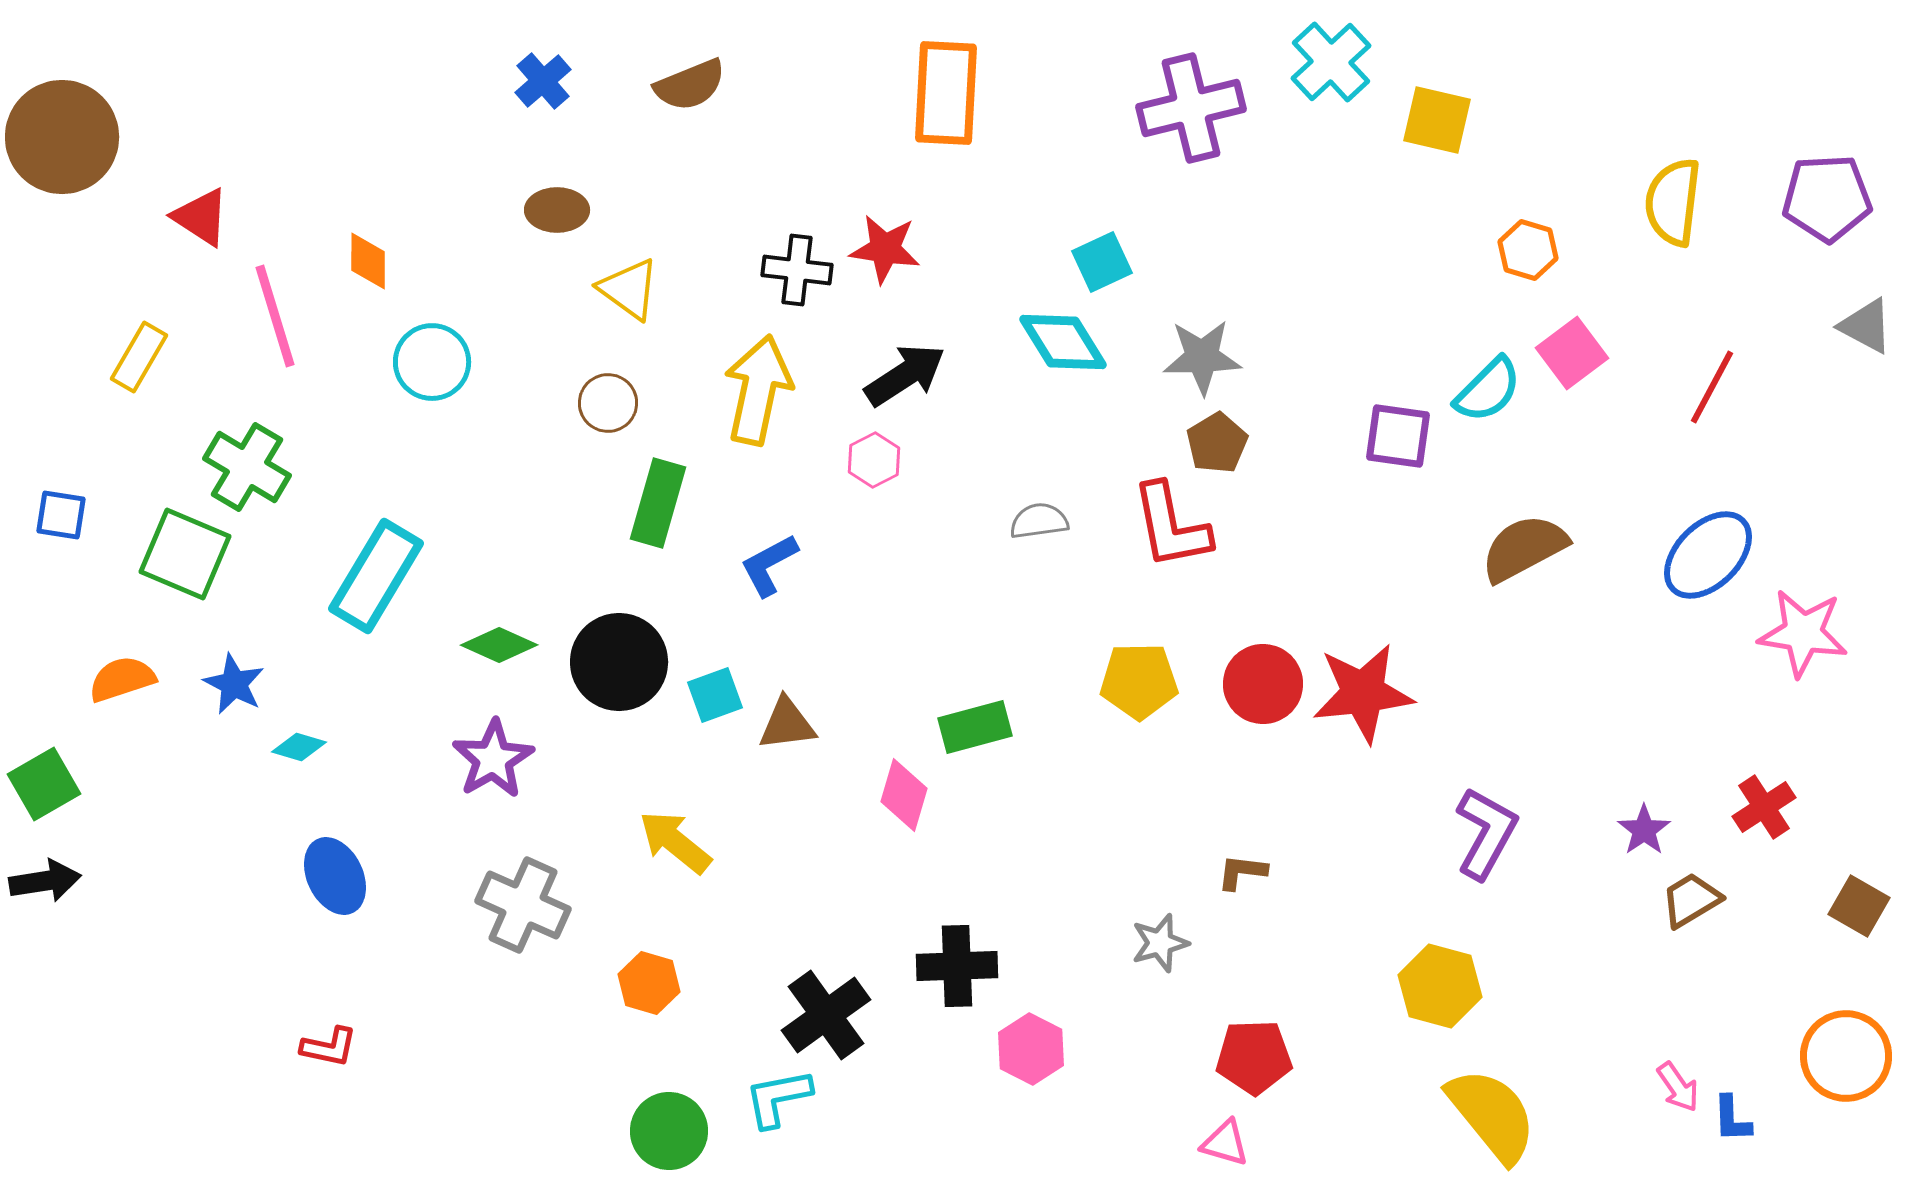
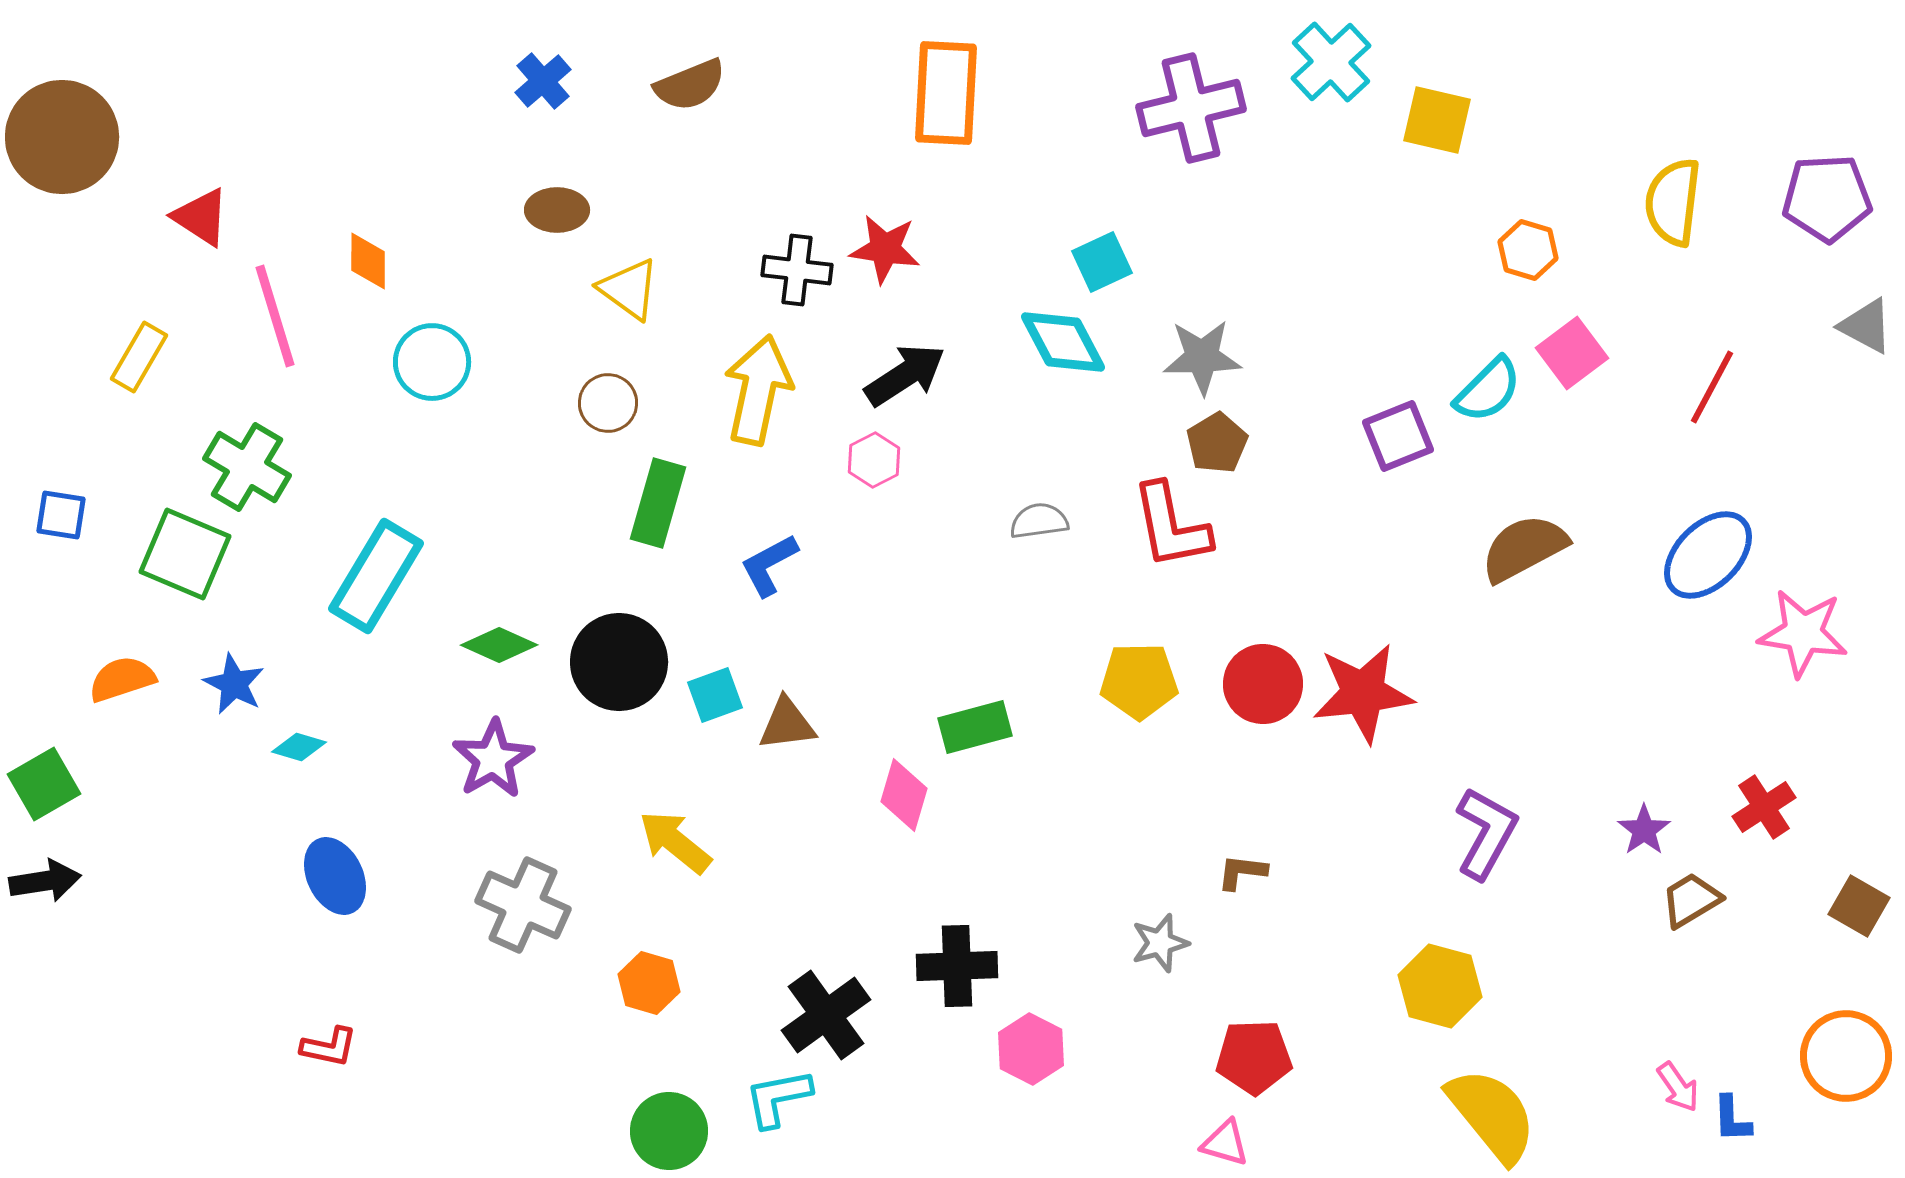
cyan diamond at (1063, 342): rotated 4 degrees clockwise
purple square at (1398, 436): rotated 30 degrees counterclockwise
